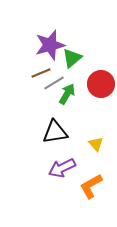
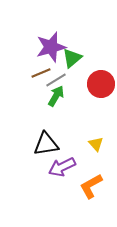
purple star: moved 1 px right, 2 px down
gray line: moved 2 px right, 3 px up
green arrow: moved 11 px left, 2 px down
black triangle: moved 9 px left, 12 px down
purple arrow: moved 1 px up
